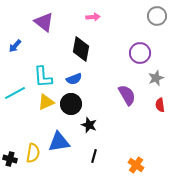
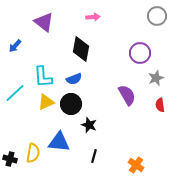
cyan line: rotated 15 degrees counterclockwise
blue triangle: rotated 15 degrees clockwise
